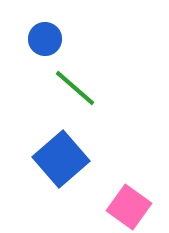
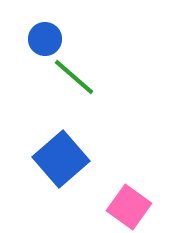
green line: moved 1 px left, 11 px up
